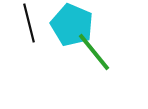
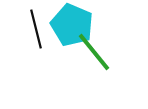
black line: moved 7 px right, 6 px down
